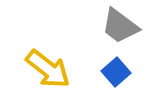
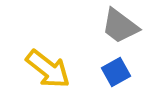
blue square: rotated 12 degrees clockwise
